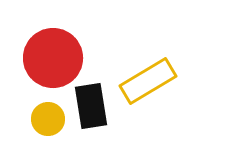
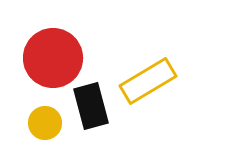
black rectangle: rotated 6 degrees counterclockwise
yellow circle: moved 3 px left, 4 px down
